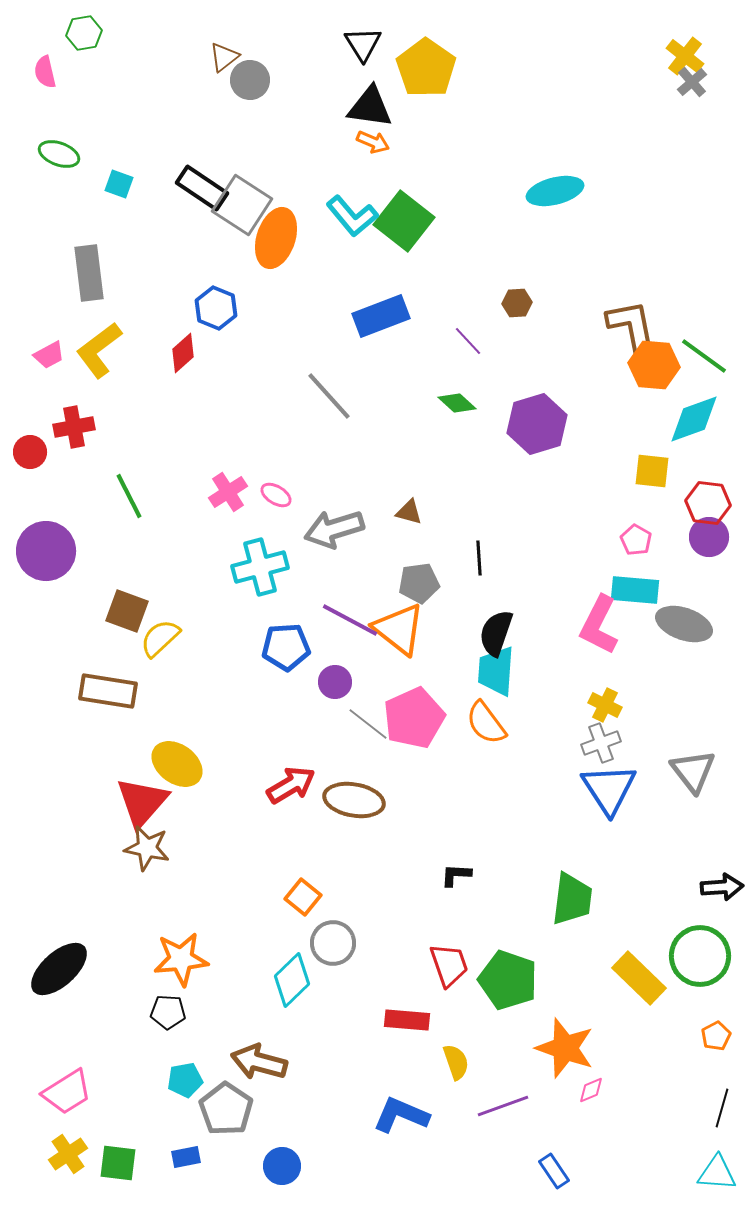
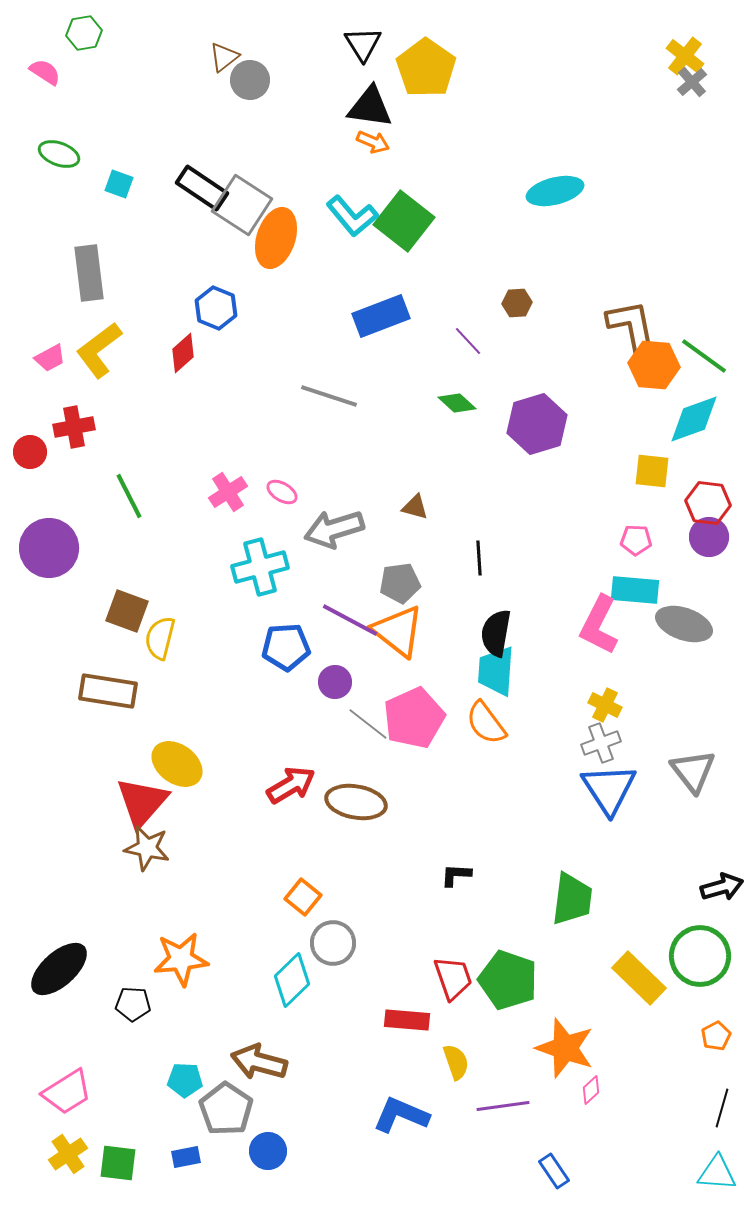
pink semicircle at (45, 72): rotated 136 degrees clockwise
pink trapezoid at (49, 355): moved 1 px right, 3 px down
gray line at (329, 396): rotated 30 degrees counterclockwise
pink ellipse at (276, 495): moved 6 px right, 3 px up
brown triangle at (409, 512): moved 6 px right, 5 px up
pink pentagon at (636, 540): rotated 28 degrees counterclockwise
purple circle at (46, 551): moved 3 px right, 3 px up
gray pentagon at (419, 583): moved 19 px left
orange triangle at (399, 629): moved 1 px left, 2 px down
black semicircle at (496, 633): rotated 9 degrees counterclockwise
yellow semicircle at (160, 638): rotated 33 degrees counterclockwise
brown ellipse at (354, 800): moved 2 px right, 2 px down
black arrow at (722, 887): rotated 12 degrees counterclockwise
red trapezoid at (449, 965): moved 4 px right, 13 px down
black pentagon at (168, 1012): moved 35 px left, 8 px up
cyan pentagon at (185, 1080): rotated 12 degrees clockwise
pink diamond at (591, 1090): rotated 20 degrees counterclockwise
purple line at (503, 1106): rotated 12 degrees clockwise
blue circle at (282, 1166): moved 14 px left, 15 px up
